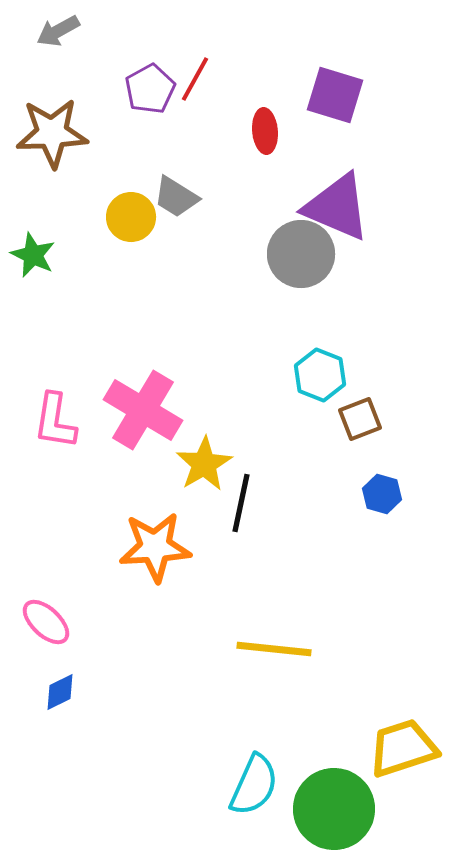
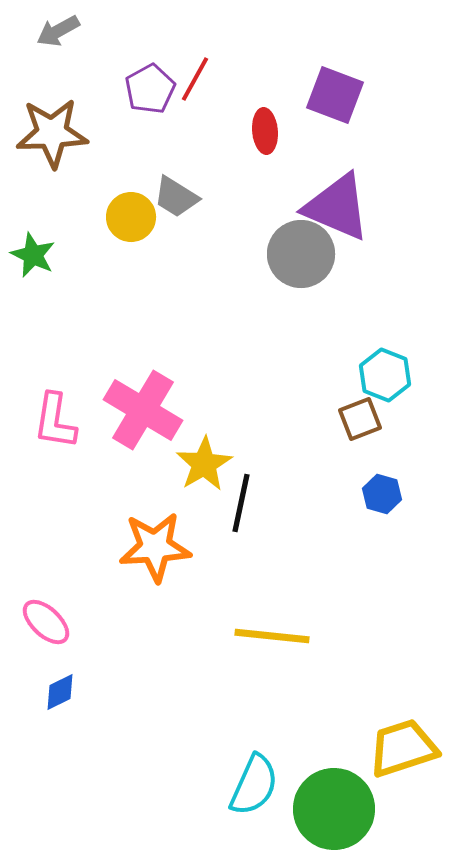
purple square: rotated 4 degrees clockwise
cyan hexagon: moved 65 px right
yellow line: moved 2 px left, 13 px up
